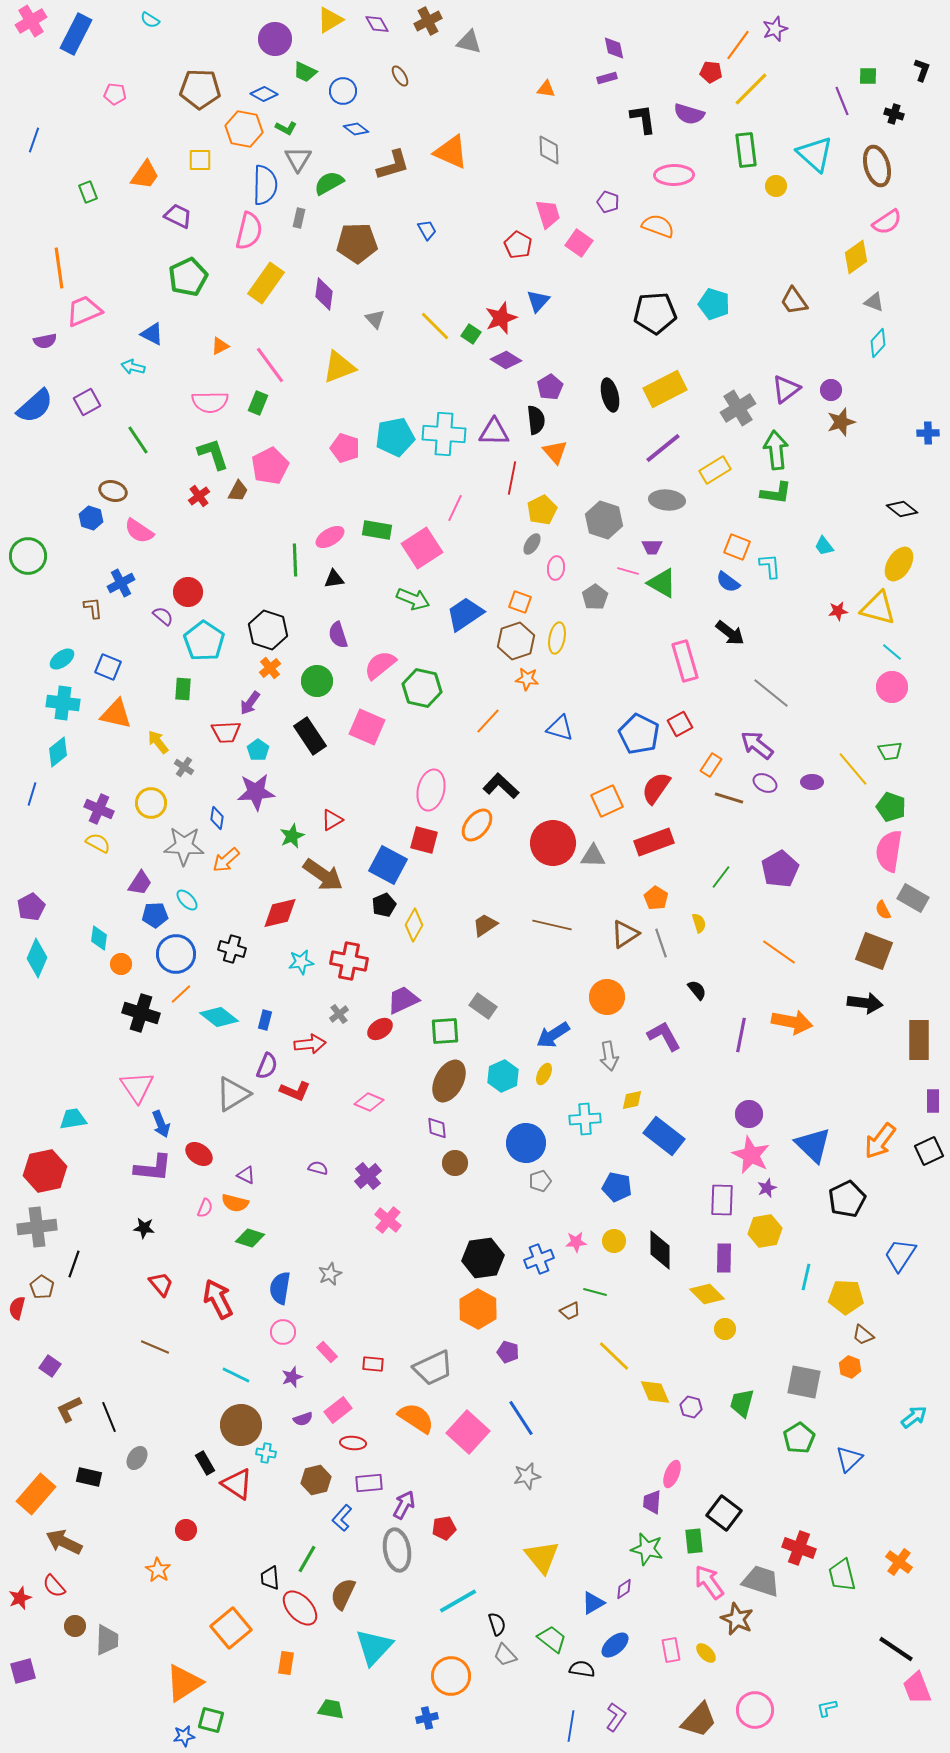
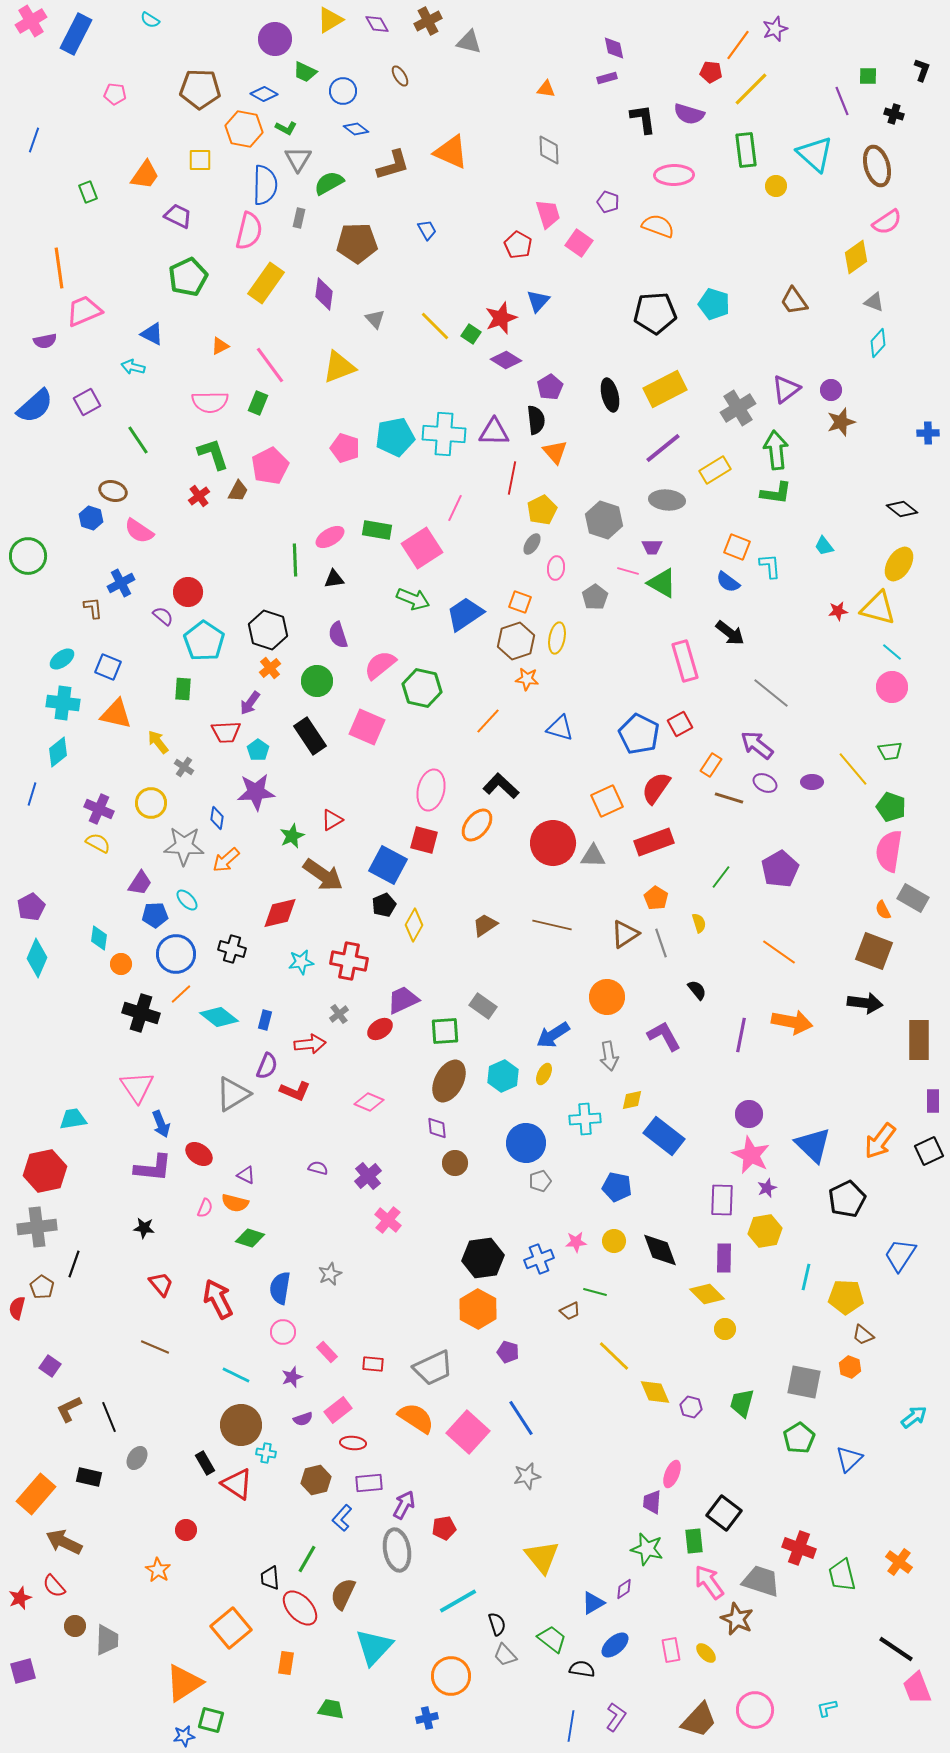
black diamond at (660, 1250): rotated 21 degrees counterclockwise
